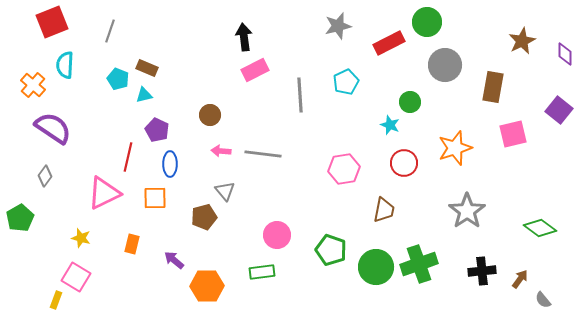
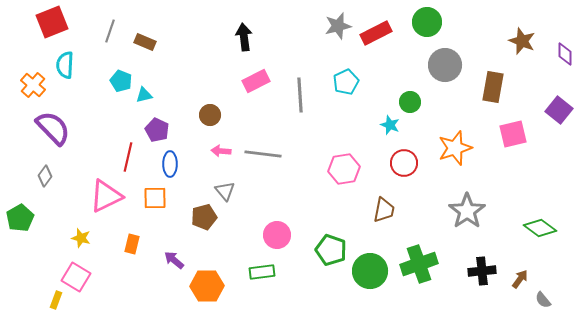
brown star at (522, 41): rotated 24 degrees counterclockwise
red rectangle at (389, 43): moved 13 px left, 10 px up
brown rectangle at (147, 68): moved 2 px left, 26 px up
pink rectangle at (255, 70): moved 1 px right, 11 px down
cyan pentagon at (118, 79): moved 3 px right, 2 px down
purple semicircle at (53, 128): rotated 12 degrees clockwise
pink triangle at (104, 193): moved 2 px right, 3 px down
green circle at (376, 267): moved 6 px left, 4 px down
